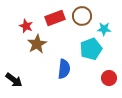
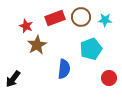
brown circle: moved 1 px left, 1 px down
cyan star: moved 1 px right, 9 px up
brown star: moved 1 px down
black arrow: moved 1 px left, 1 px up; rotated 90 degrees clockwise
